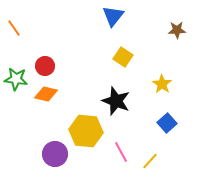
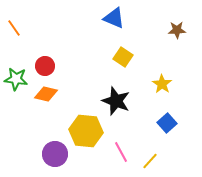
blue triangle: moved 1 px right, 2 px down; rotated 45 degrees counterclockwise
